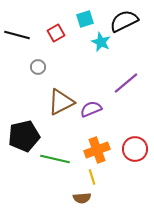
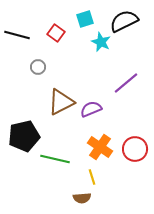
red square: rotated 24 degrees counterclockwise
orange cross: moved 3 px right, 3 px up; rotated 35 degrees counterclockwise
